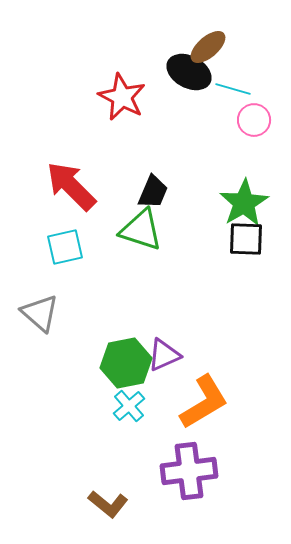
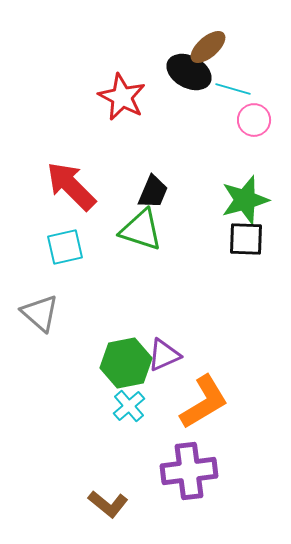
green star: moved 1 px right, 3 px up; rotated 15 degrees clockwise
